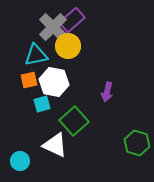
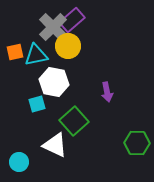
orange square: moved 14 px left, 28 px up
purple arrow: rotated 24 degrees counterclockwise
cyan square: moved 5 px left
green hexagon: rotated 15 degrees counterclockwise
cyan circle: moved 1 px left, 1 px down
